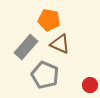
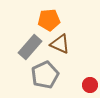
orange pentagon: rotated 15 degrees counterclockwise
gray rectangle: moved 4 px right
gray pentagon: rotated 24 degrees clockwise
